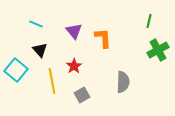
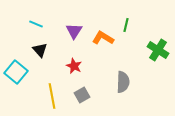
green line: moved 23 px left, 4 px down
purple triangle: rotated 12 degrees clockwise
orange L-shape: rotated 55 degrees counterclockwise
green cross: rotated 30 degrees counterclockwise
red star: rotated 14 degrees counterclockwise
cyan square: moved 2 px down
yellow line: moved 15 px down
